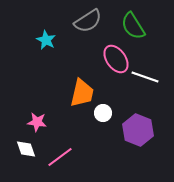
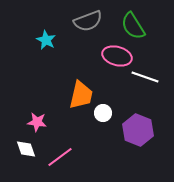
gray semicircle: rotated 12 degrees clockwise
pink ellipse: moved 1 px right, 3 px up; rotated 40 degrees counterclockwise
orange trapezoid: moved 1 px left, 2 px down
